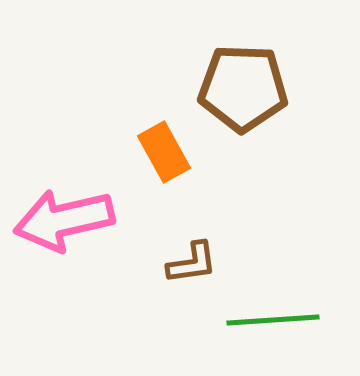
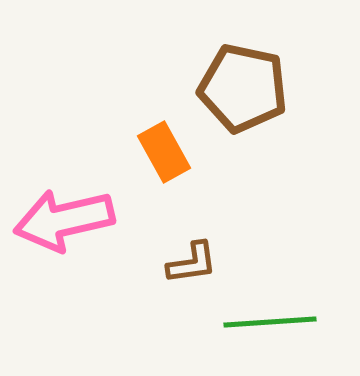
brown pentagon: rotated 10 degrees clockwise
green line: moved 3 px left, 2 px down
